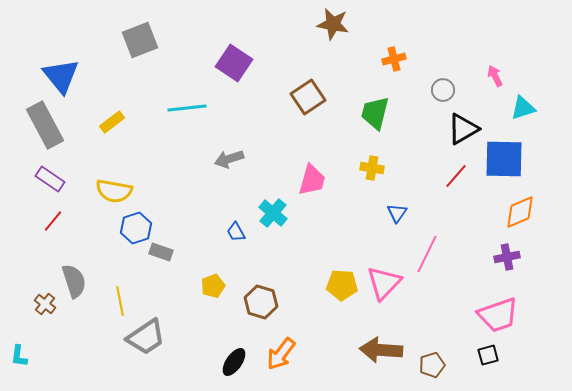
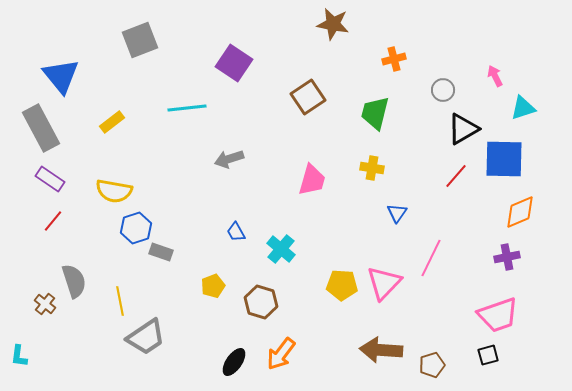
gray rectangle at (45, 125): moved 4 px left, 3 px down
cyan cross at (273, 213): moved 8 px right, 36 px down
pink line at (427, 254): moved 4 px right, 4 px down
